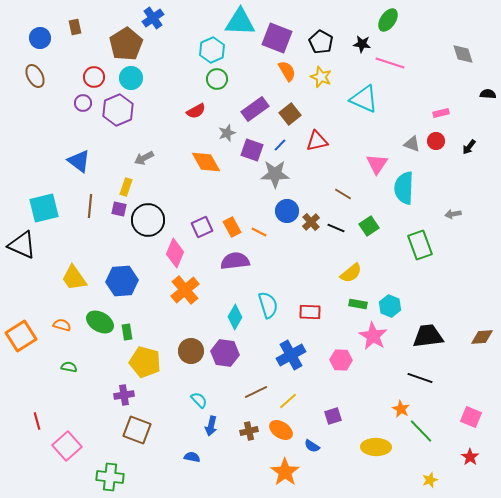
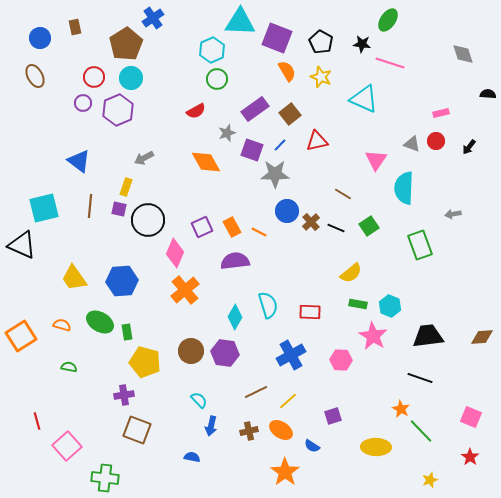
pink triangle at (377, 164): moved 1 px left, 4 px up
green cross at (110, 477): moved 5 px left, 1 px down
